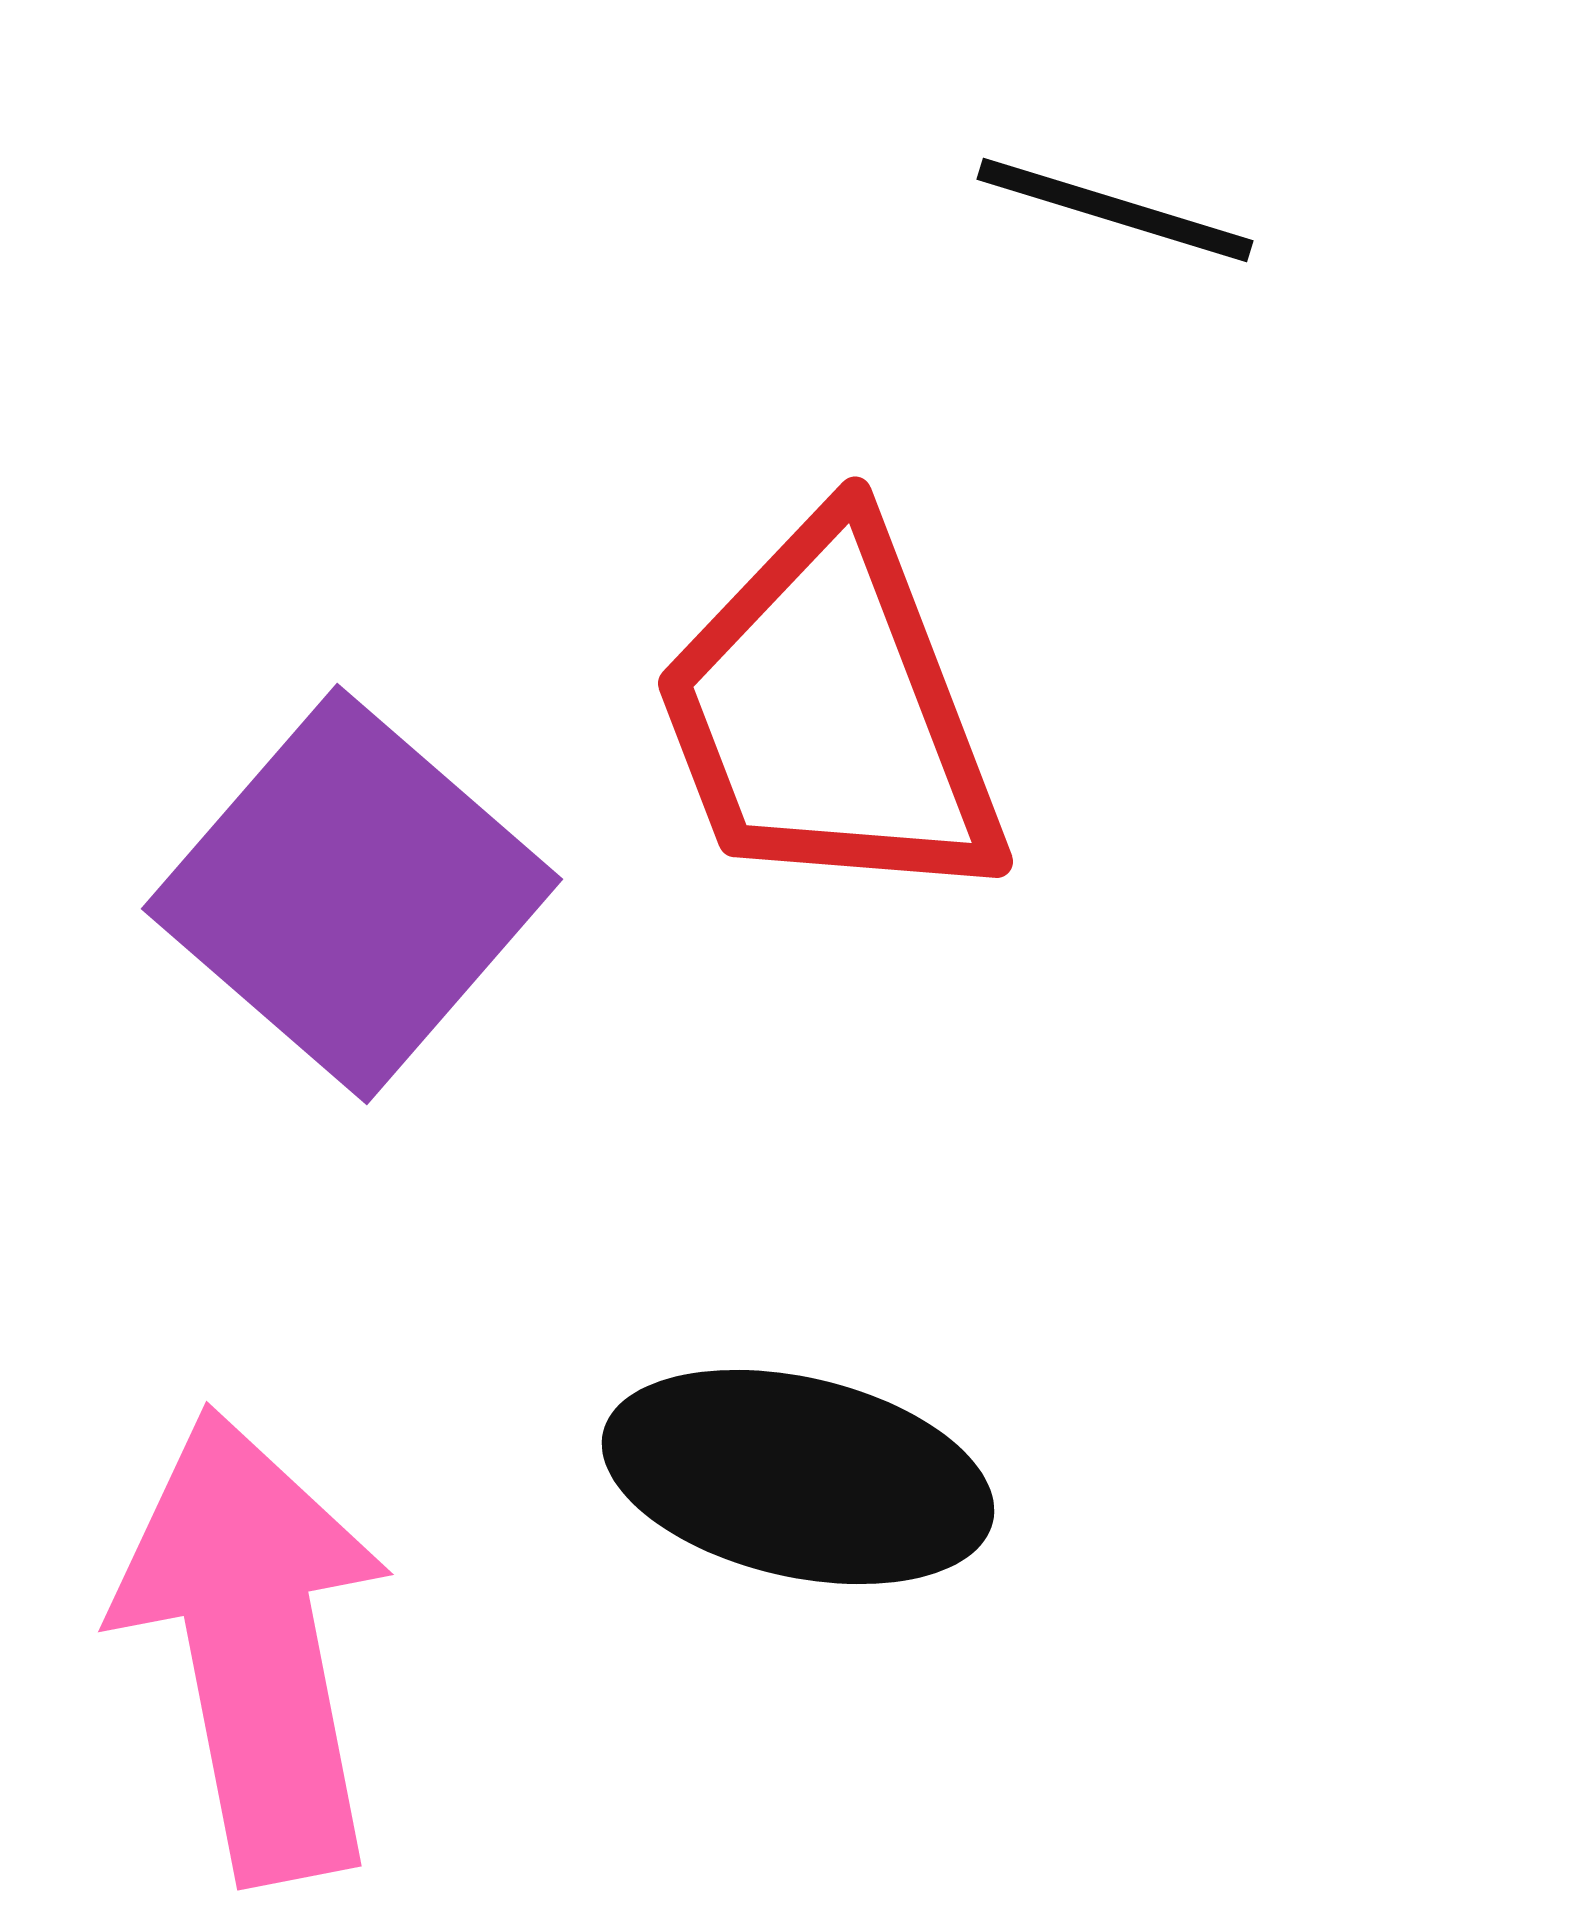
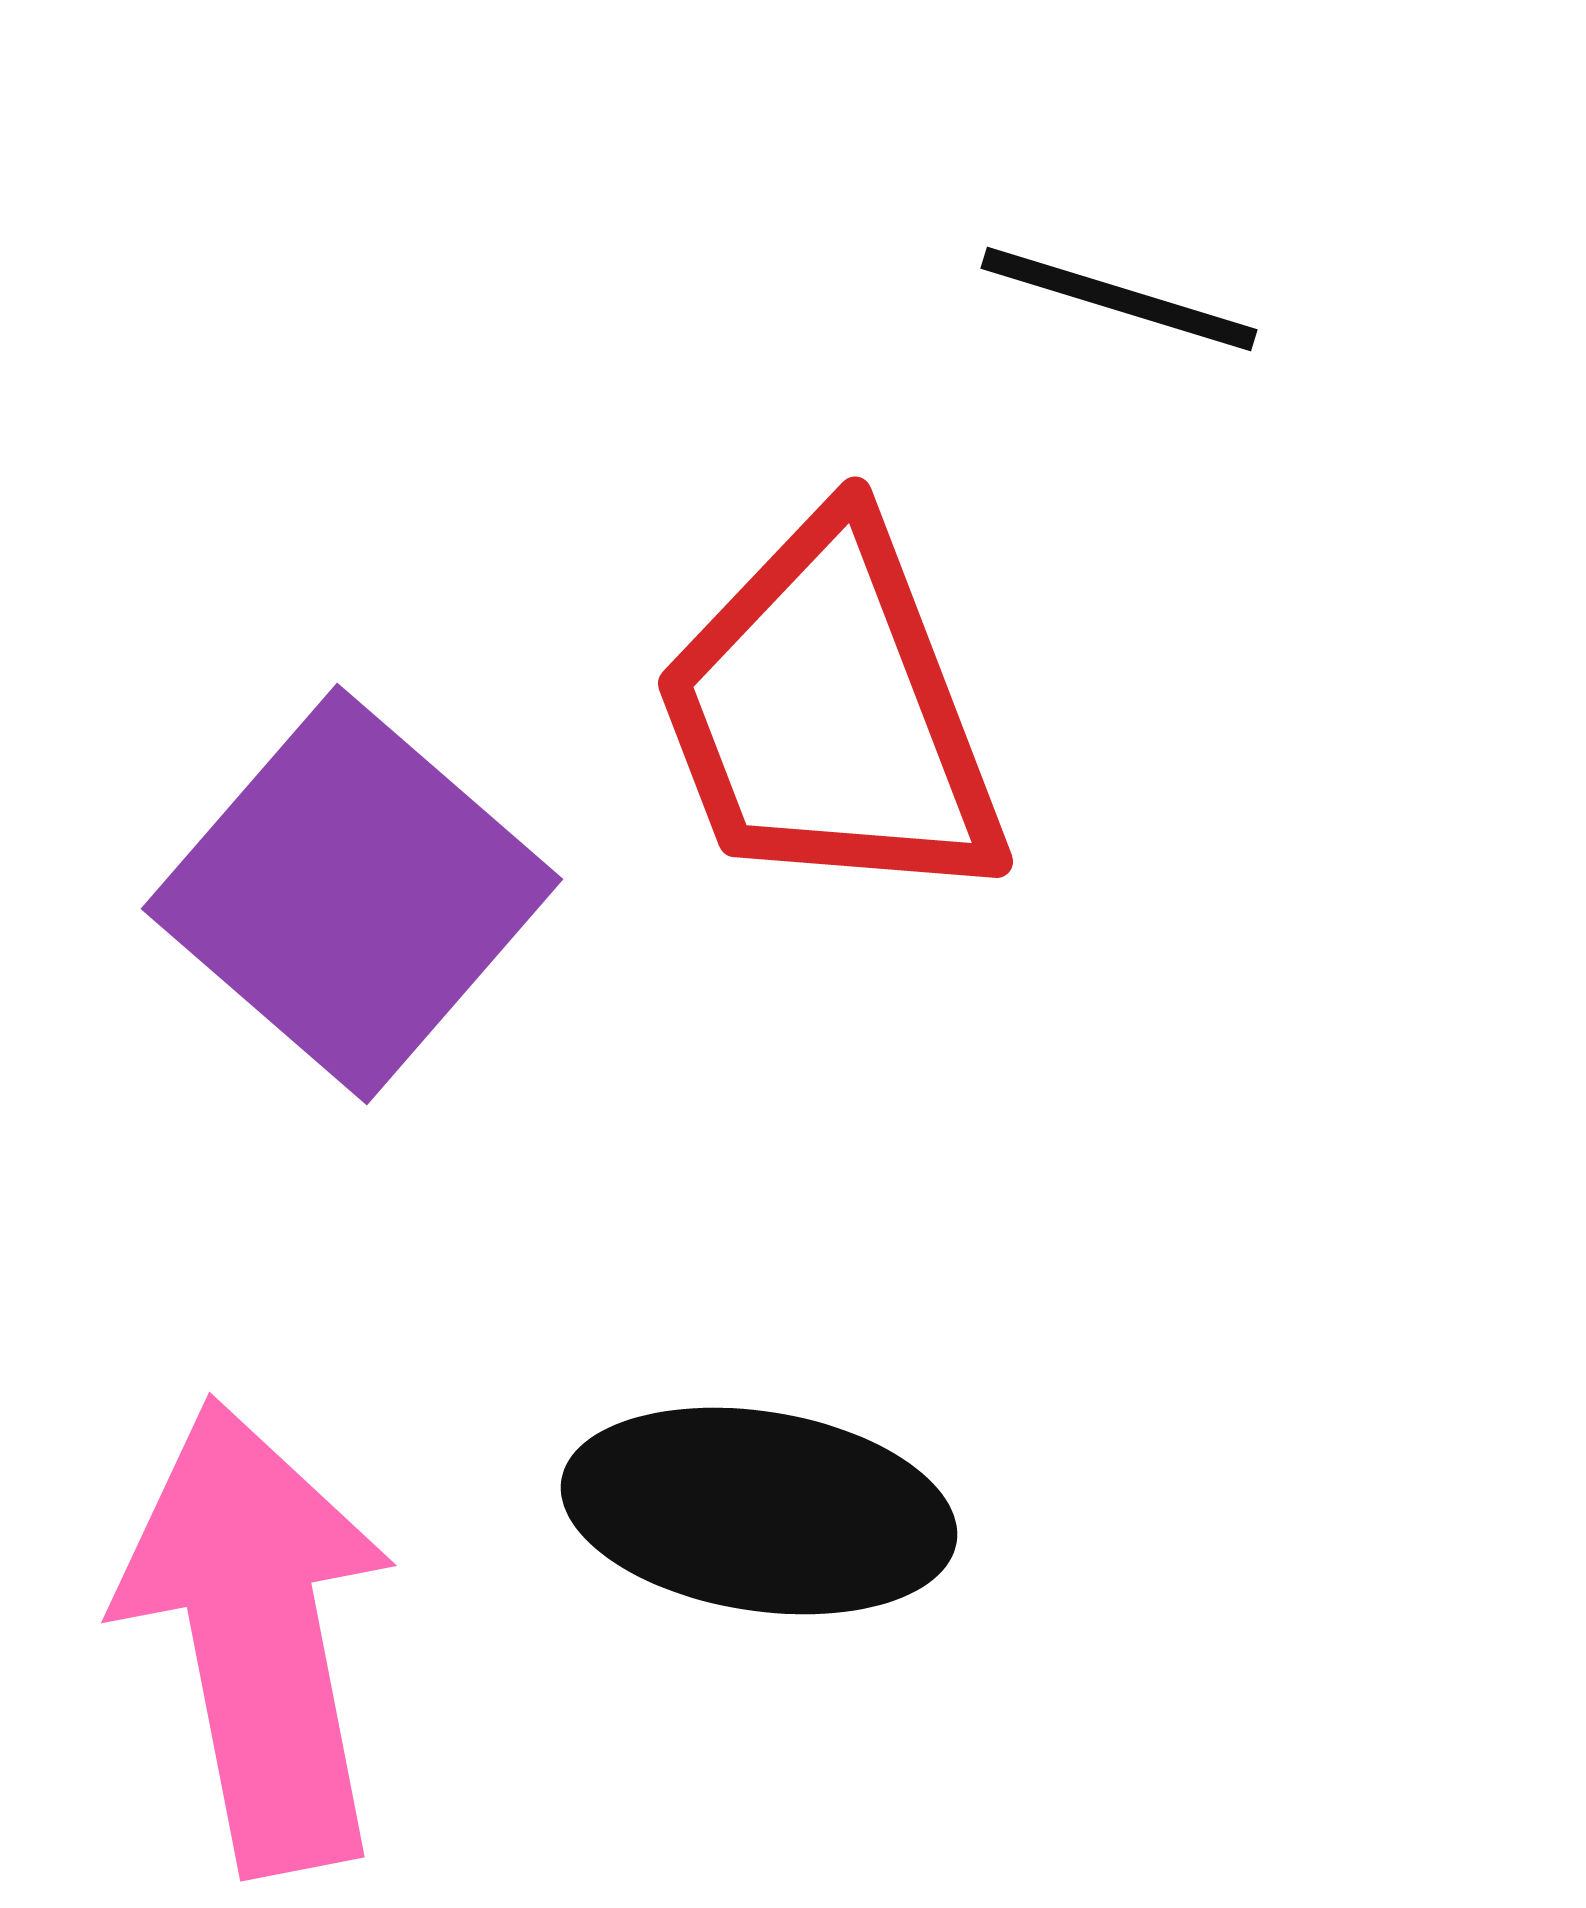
black line: moved 4 px right, 89 px down
black ellipse: moved 39 px left, 34 px down; rotated 4 degrees counterclockwise
pink arrow: moved 3 px right, 9 px up
